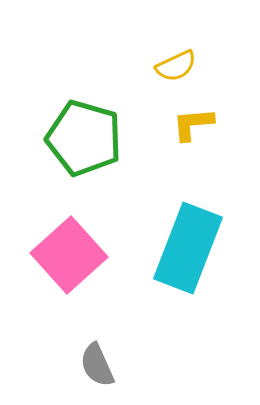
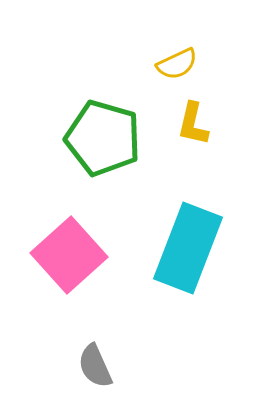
yellow semicircle: moved 1 px right, 2 px up
yellow L-shape: rotated 72 degrees counterclockwise
green pentagon: moved 19 px right
gray semicircle: moved 2 px left, 1 px down
